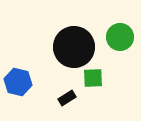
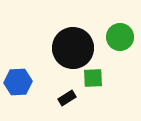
black circle: moved 1 px left, 1 px down
blue hexagon: rotated 16 degrees counterclockwise
